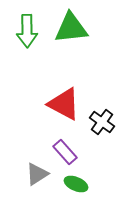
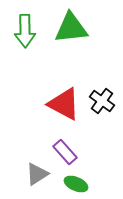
green arrow: moved 2 px left
black cross: moved 21 px up
